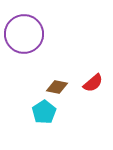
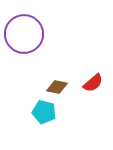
cyan pentagon: rotated 25 degrees counterclockwise
